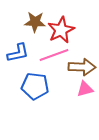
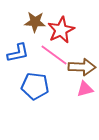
pink line: rotated 56 degrees clockwise
